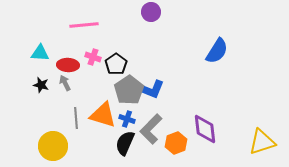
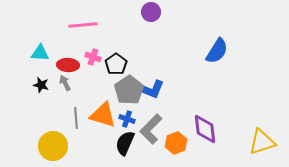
pink line: moved 1 px left
